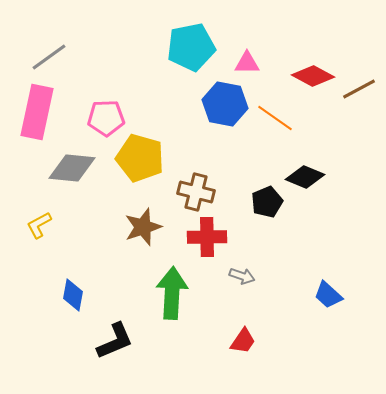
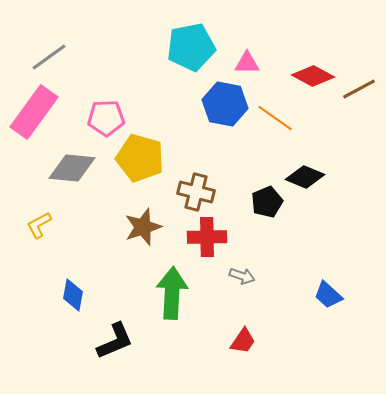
pink rectangle: moved 3 px left; rotated 24 degrees clockwise
